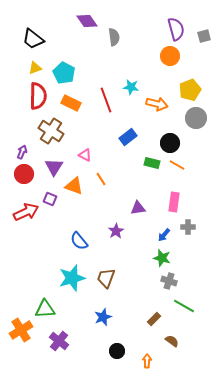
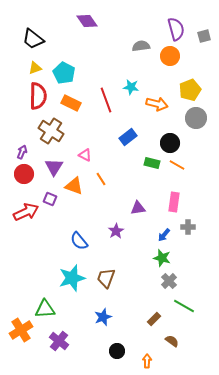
gray semicircle at (114, 37): moved 27 px right, 9 px down; rotated 90 degrees counterclockwise
gray cross at (169, 281): rotated 28 degrees clockwise
